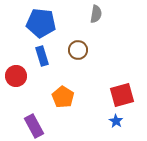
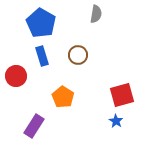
blue pentagon: rotated 24 degrees clockwise
brown circle: moved 5 px down
purple rectangle: rotated 60 degrees clockwise
